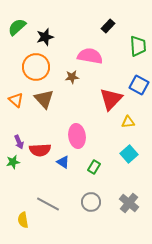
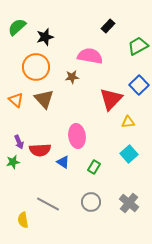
green trapezoid: rotated 115 degrees counterclockwise
blue square: rotated 18 degrees clockwise
